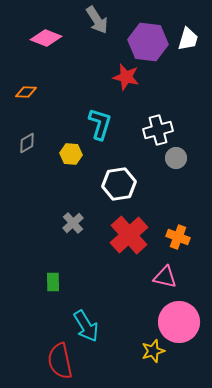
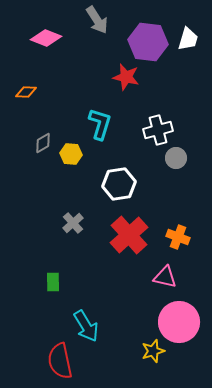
gray diamond: moved 16 px right
